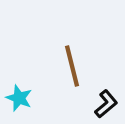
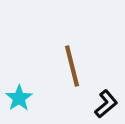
cyan star: rotated 16 degrees clockwise
